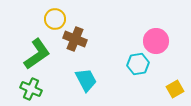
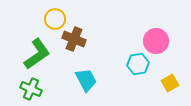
brown cross: moved 1 px left
yellow square: moved 5 px left, 6 px up
